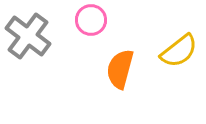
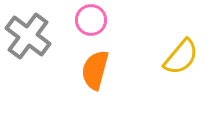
yellow semicircle: moved 2 px right, 6 px down; rotated 12 degrees counterclockwise
orange semicircle: moved 25 px left, 1 px down
